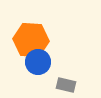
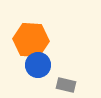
blue circle: moved 3 px down
